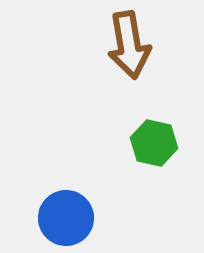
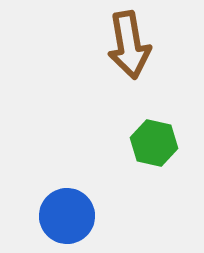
blue circle: moved 1 px right, 2 px up
